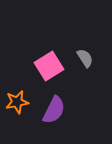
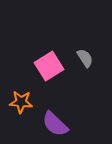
orange star: moved 4 px right; rotated 15 degrees clockwise
purple semicircle: moved 1 px right, 14 px down; rotated 108 degrees clockwise
